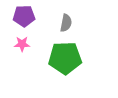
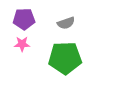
purple pentagon: moved 3 px down
gray semicircle: rotated 60 degrees clockwise
